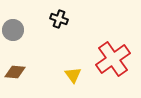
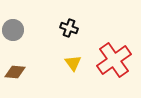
black cross: moved 10 px right, 9 px down
red cross: moved 1 px right, 1 px down
yellow triangle: moved 12 px up
